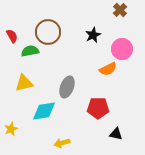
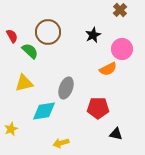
green semicircle: rotated 54 degrees clockwise
gray ellipse: moved 1 px left, 1 px down
yellow arrow: moved 1 px left
